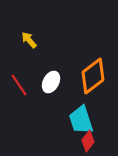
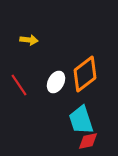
yellow arrow: rotated 138 degrees clockwise
orange diamond: moved 8 px left, 2 px up
white ellipse: moved 5 px right
red diamond: rotated 40 degrees clockwise
